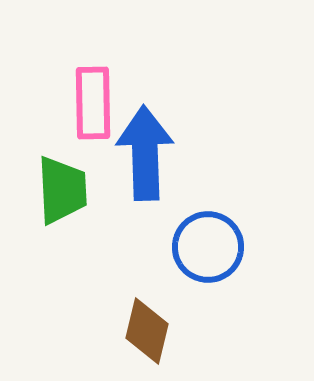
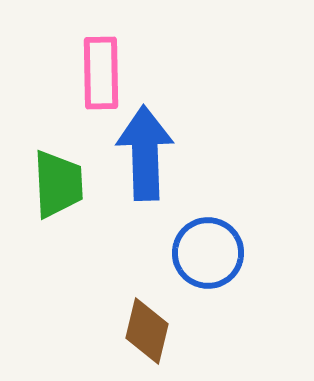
pink rectangle: moved 8 px right, 30 px up
green trapezoid: moved 4 px left, 6 px up
blue circle: moved 6 px down
